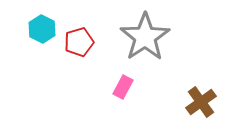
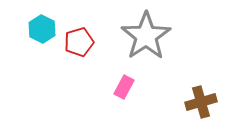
gray star: moved 1 px right, 1 px up
pink rectangle: moved 1 px right
brown cross: rotated 20 degrees clockwise
